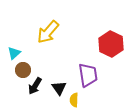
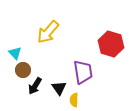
red hexagon: rotated 10 degrees counterclockwise
cyan triangle: moved 1 px right; rotated 32 degrees counterclockwise
purple trapezoid: moved 5 px left, 3 px up
